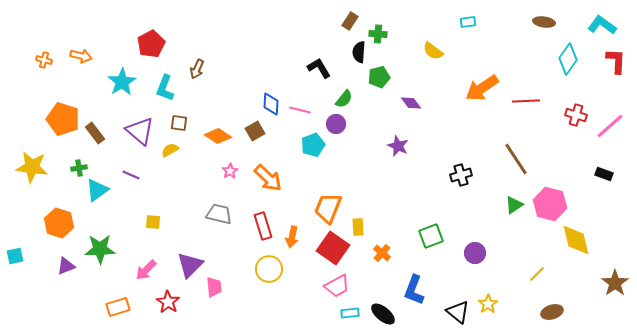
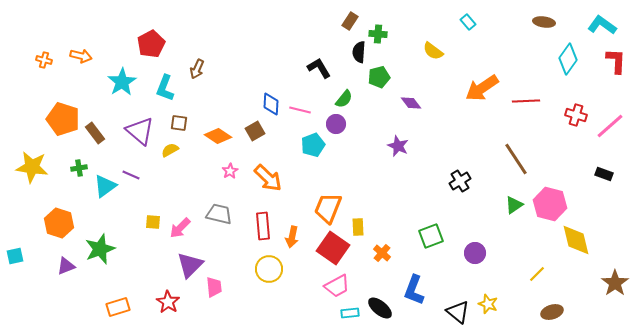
cyan rectangle at (468, 22): rotated 56 degrees clockwise
black cross at (461, 175): moved 1 px left, 6 px down; rotated 15 degrees counterclockwise
cyan triangle at (97, 190): moved 8 px right, 4 px up
red rectangle at (263, 226): rotated 12 degrees clockwise
green star at (100, 249): rotated 20 degrees counterclockwise
pink arrow at (146, 270): moved 34 px right, 42 px up
yellow star at (488, 304): rotated 18 degrees counterclockwise
black ellipse at (383, 314): moved 3 px left, 6 px up
